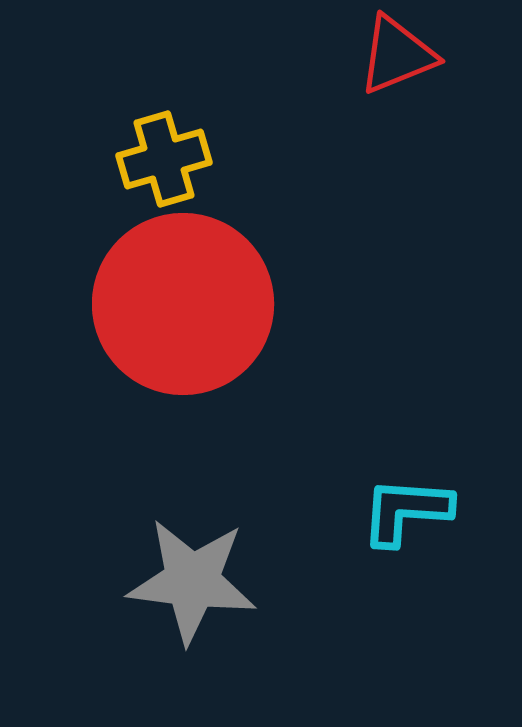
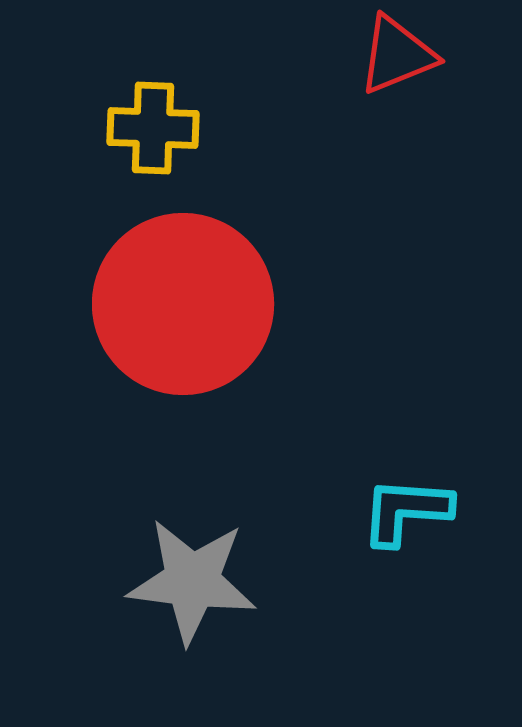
yellow cross: moved 11 px left, 31 px up; rotated 18 degrees clockwise
